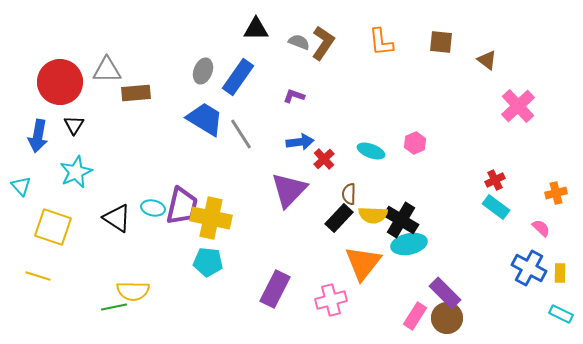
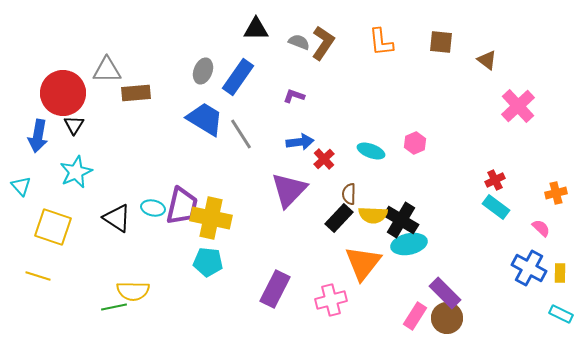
red circle at (60, 82): moved 3 px right, 11 px down
